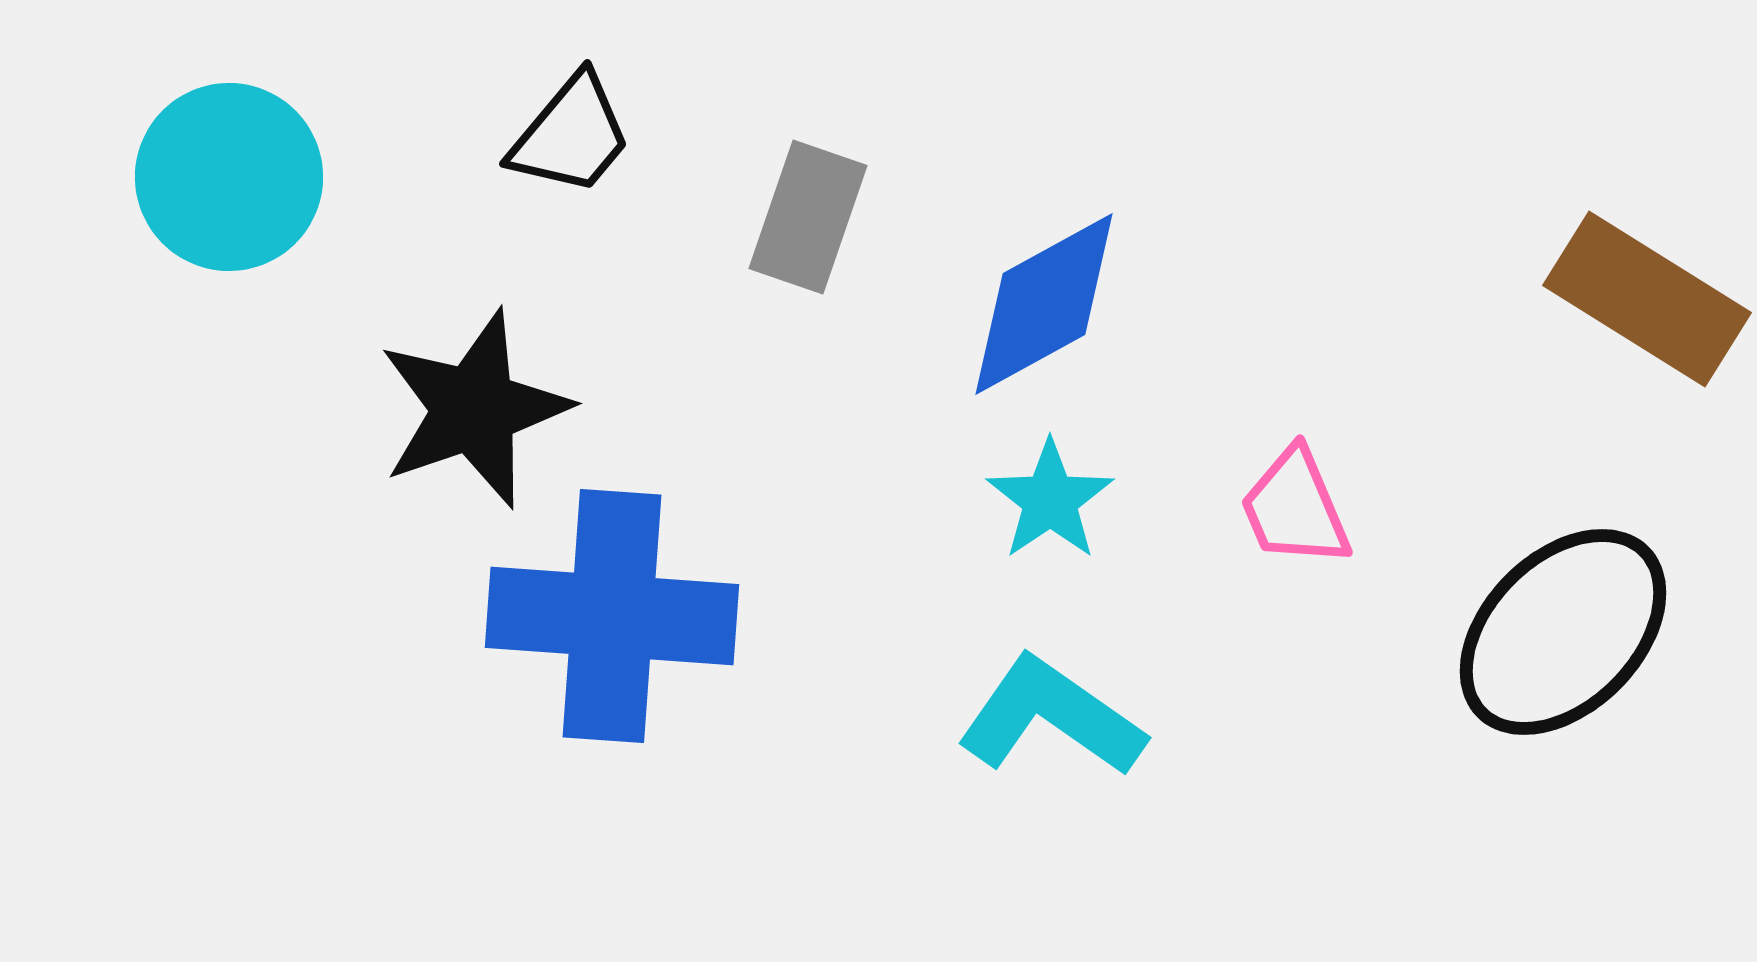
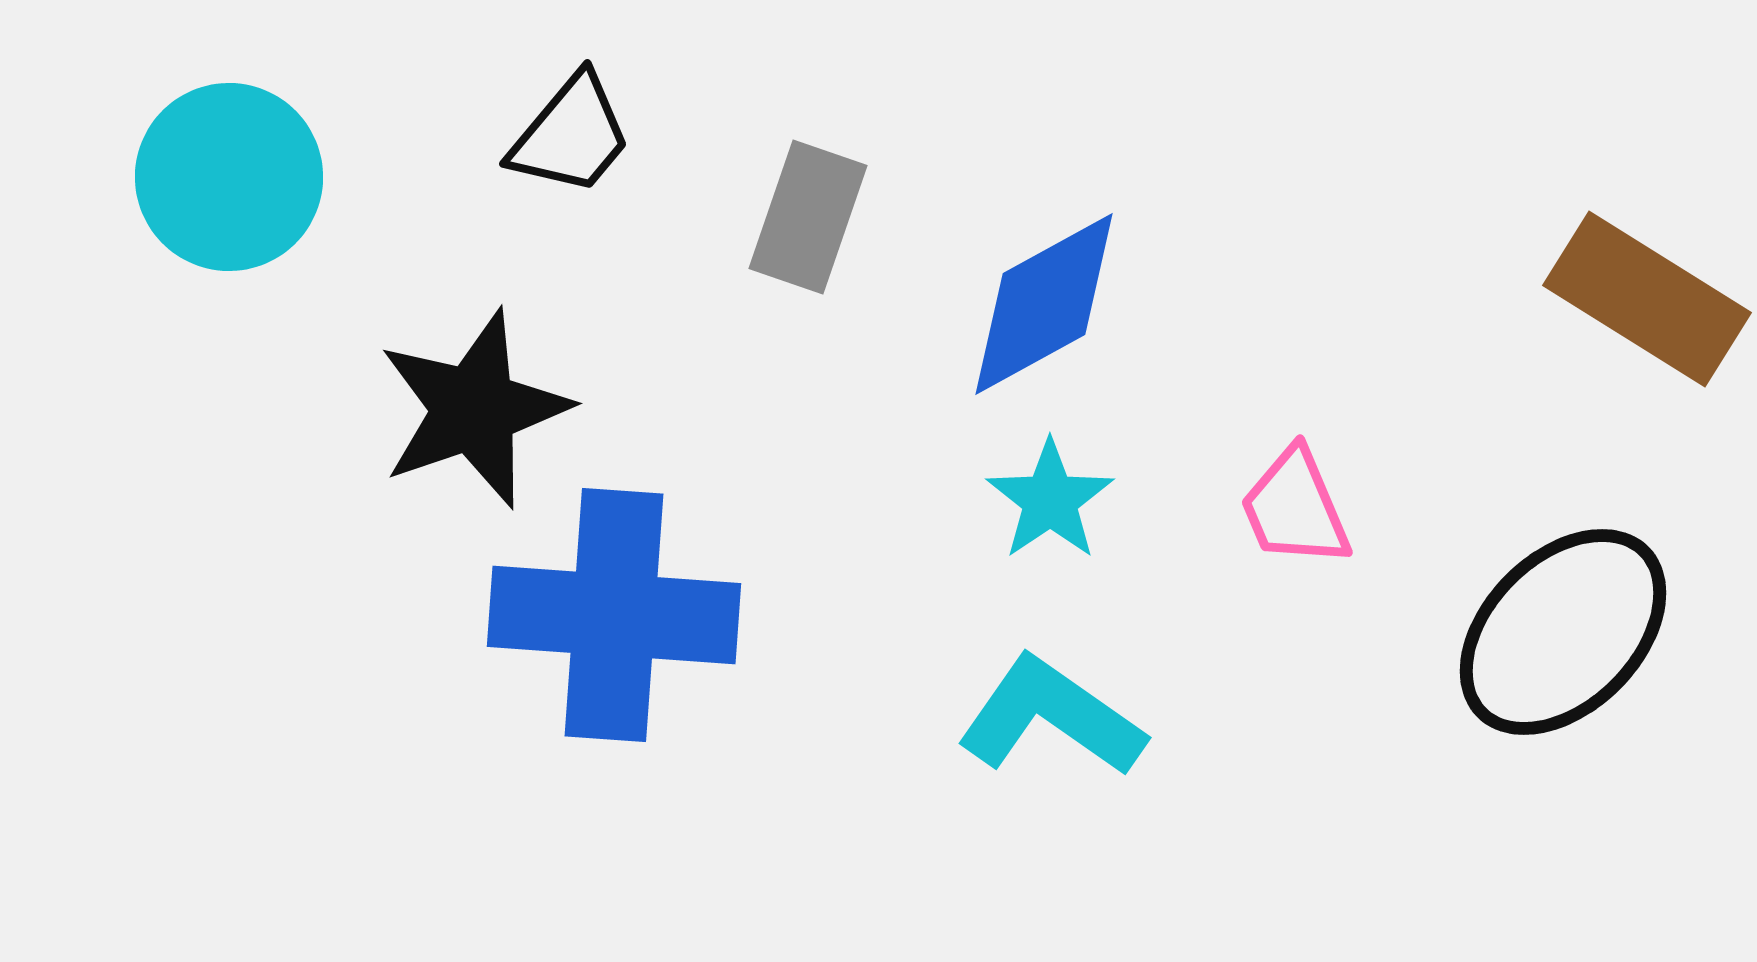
blue cross: moved 2 px right, 1 px up
